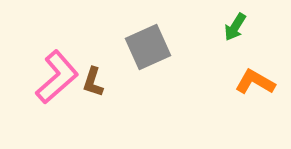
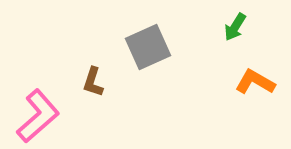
pink L-shape: moved 19 px left, 39 px down
